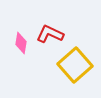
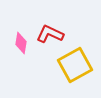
yellow square: rotated 12 degrees clockwise
